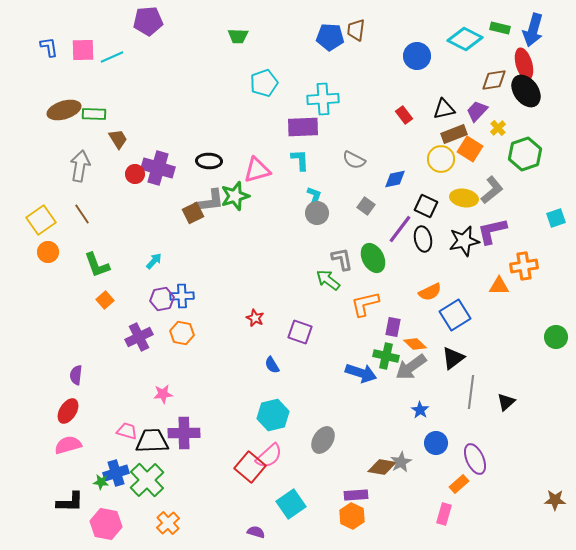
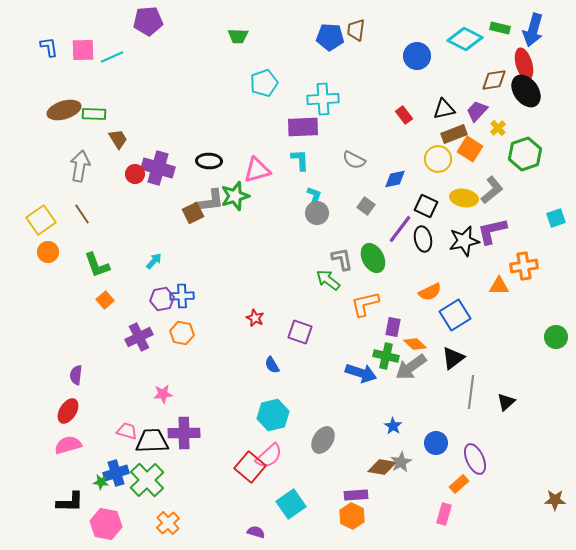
yellow circle at (441, 159): moved 3 px left
blue star at (420, 410): moved 27 px left, 16 px down
